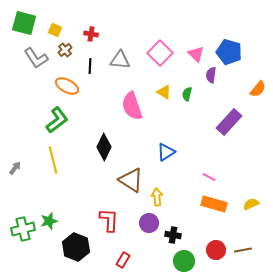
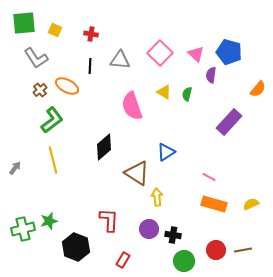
green square: rotated 20 degrees counterclockwise
brown cross: moved 25 px left, 40 px down
green L-shape: moved 5 px left
black diamond: rotated 24 degrees clockwise
brown triangle: moved 6 px right, 7 px up
purple circle: moved 6 px down
